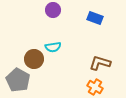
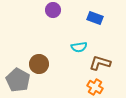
cyan semicircle: moved 26 px right
brown circle: moved 5 px right, 5 px down
